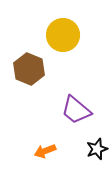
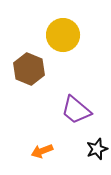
orange arrow: moved 3 px left
